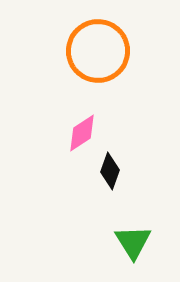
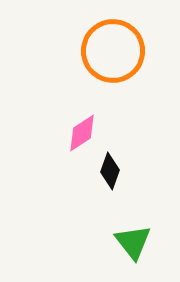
orange circle: moved 15 px right
green triangle: rotated 6 degrees counterclockwise
